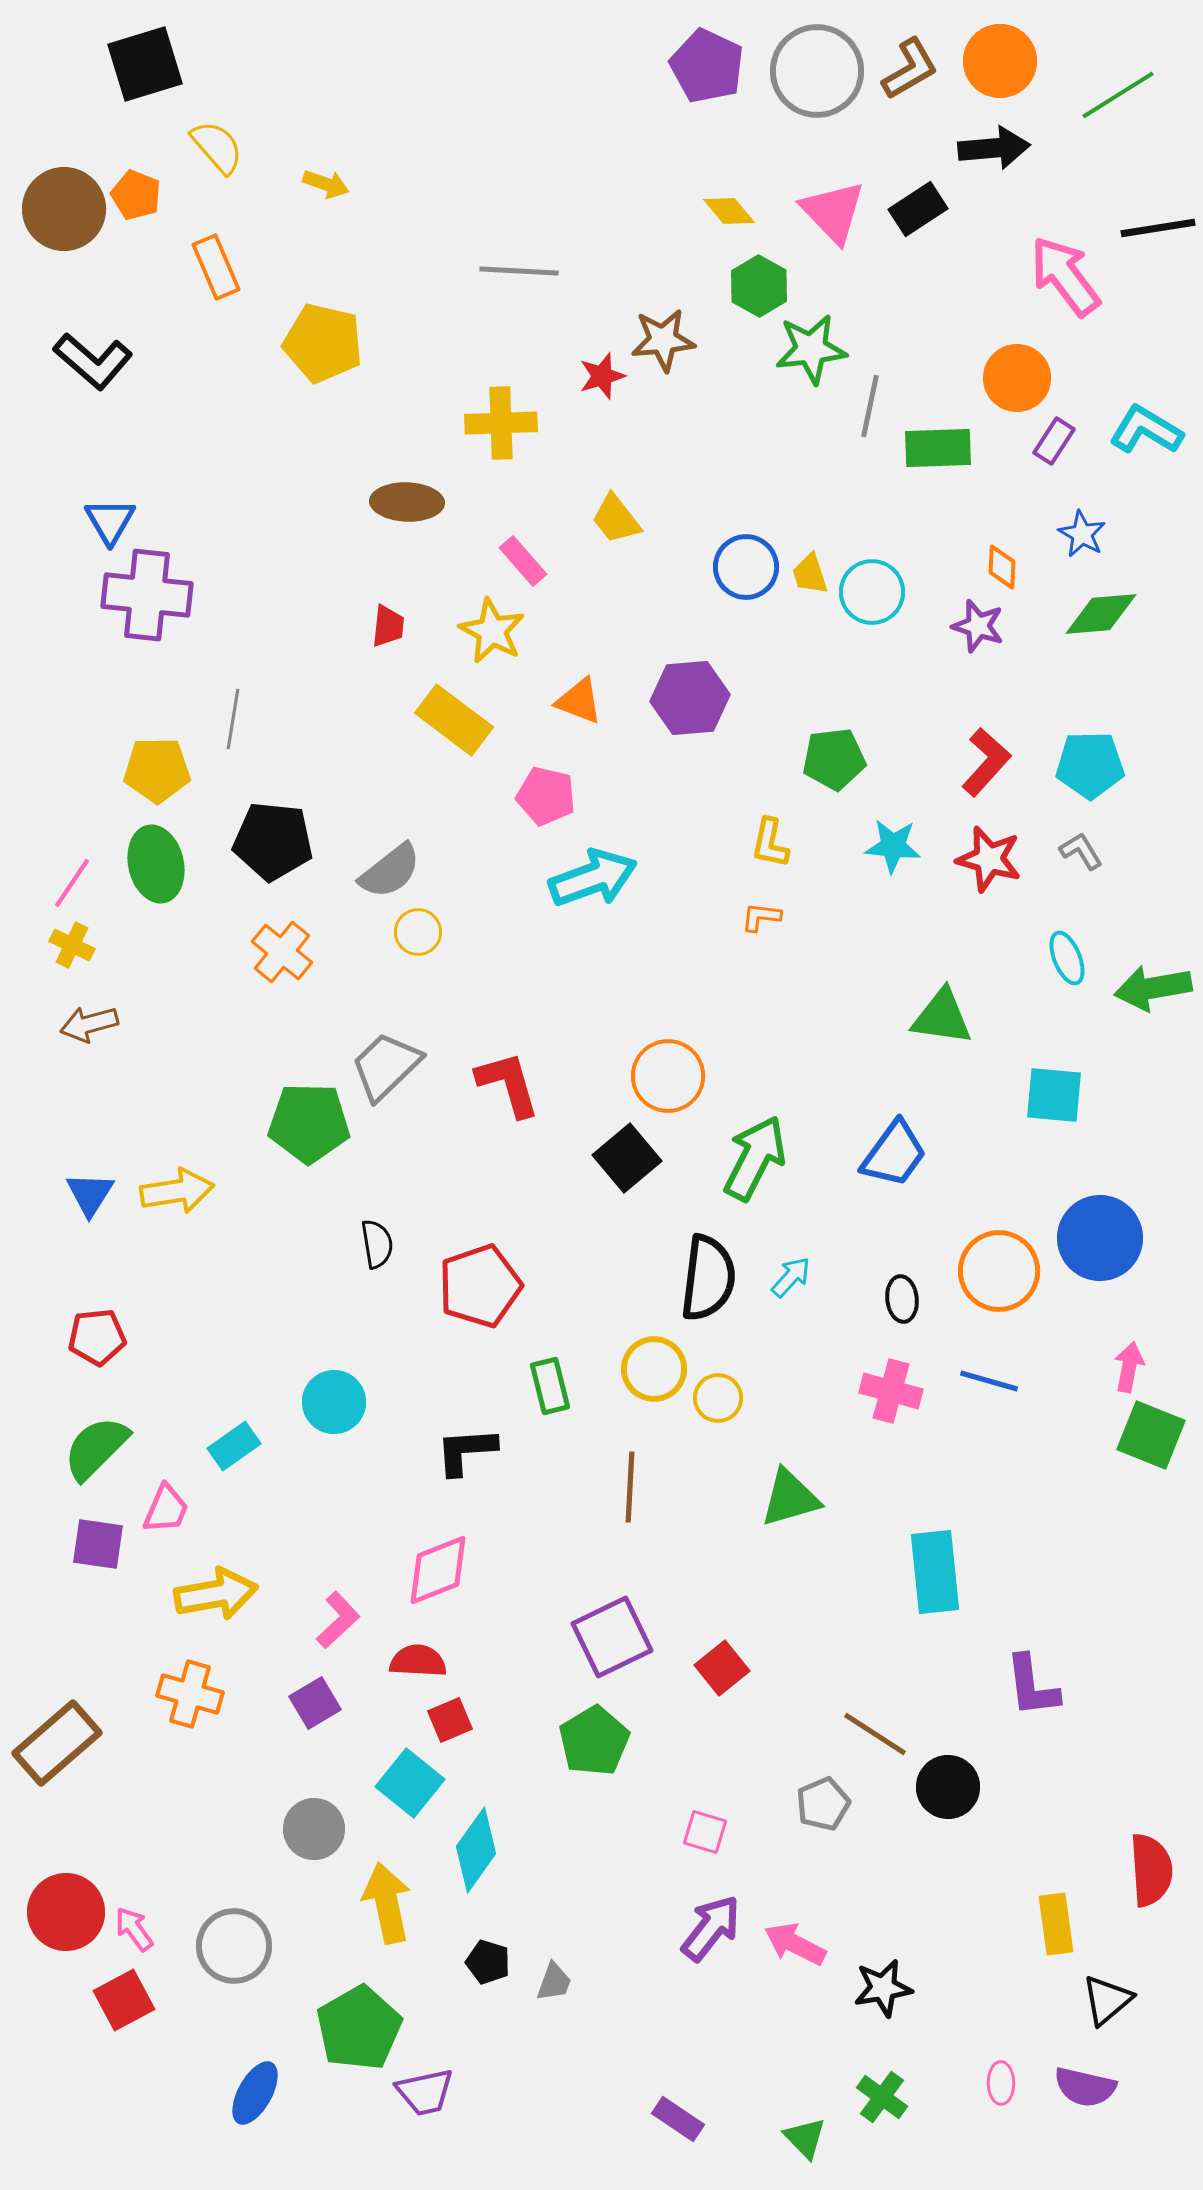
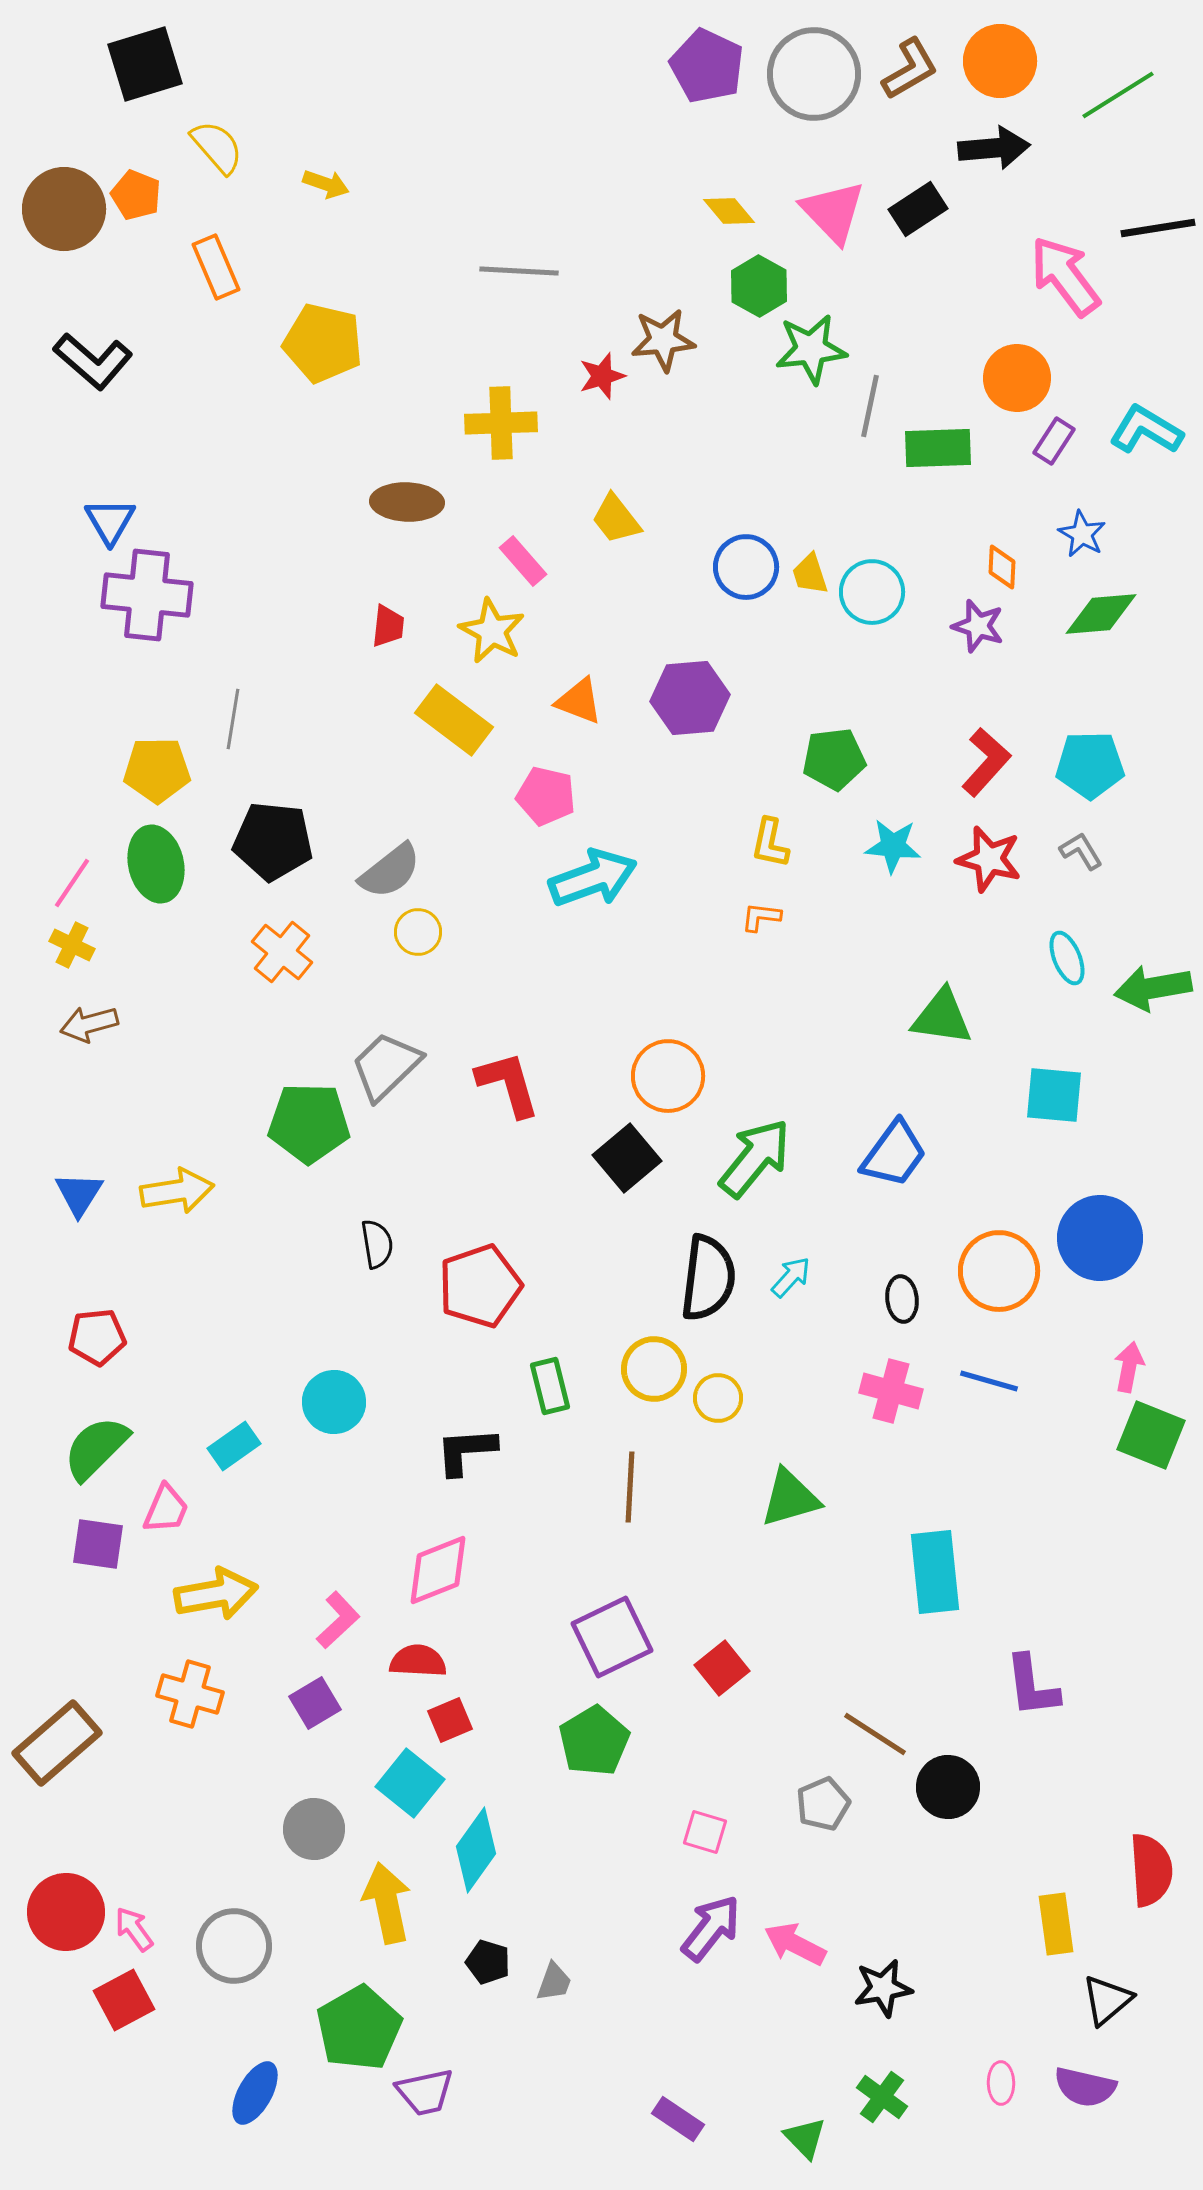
gray circle at (817, 71): moved 3 px left, 3 px down
green arrow at (755, 1158): rotated 12 degrees clockwise
blue triangle at (90, 1194): moved 11 px left
